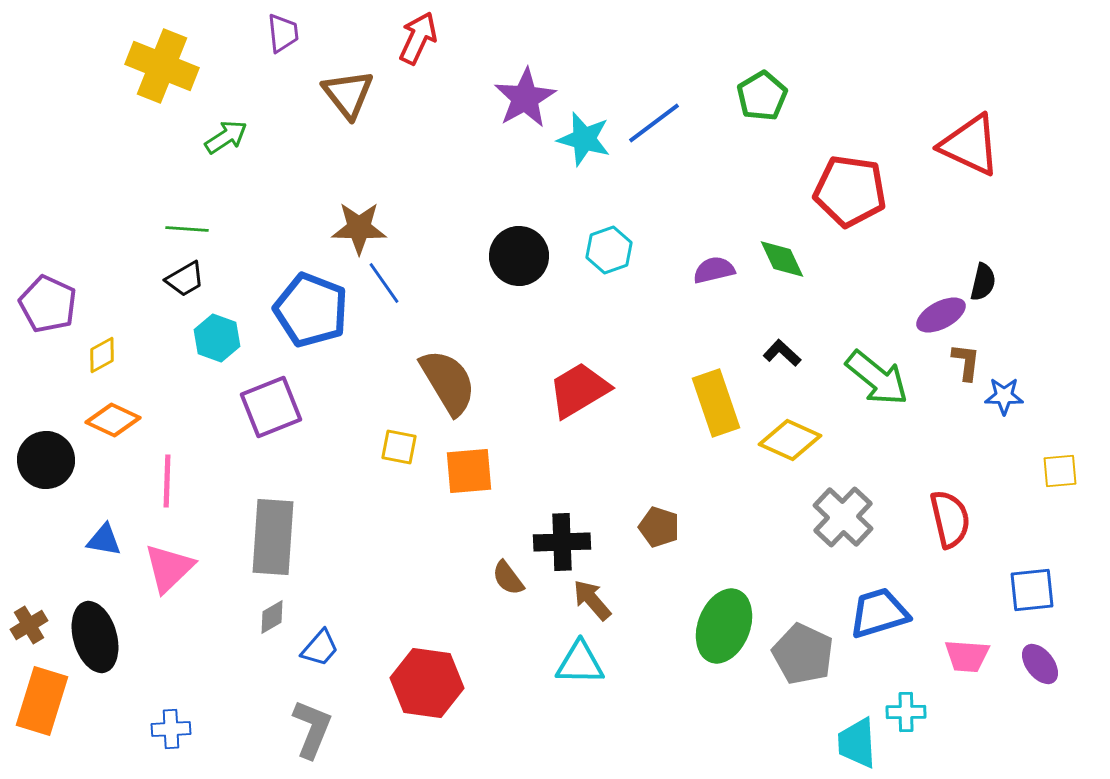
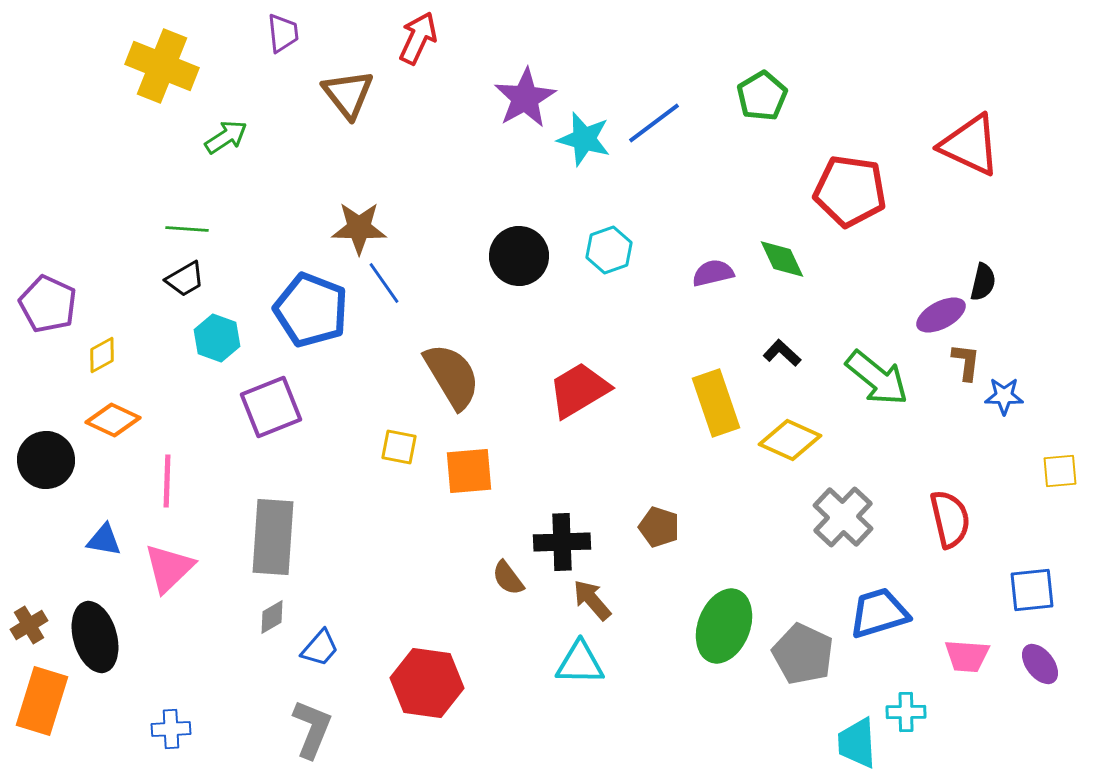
purple semicircle at (714, 270): moved 1 px left, 3 px down
brown semicircle at (448, 382): moved 4 px right, 6 px up
